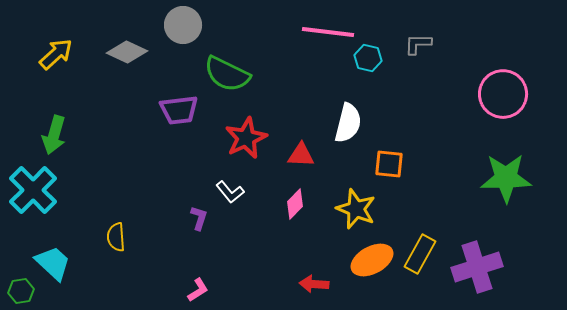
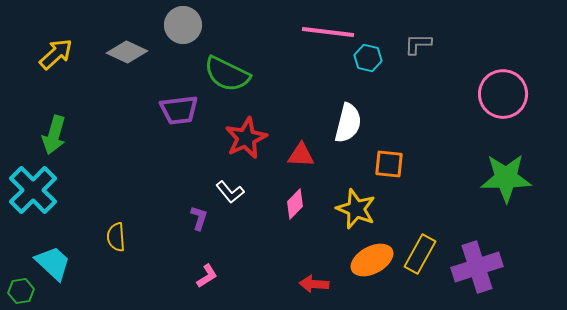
pink L-shape: moved 9 px right, 14 px up
